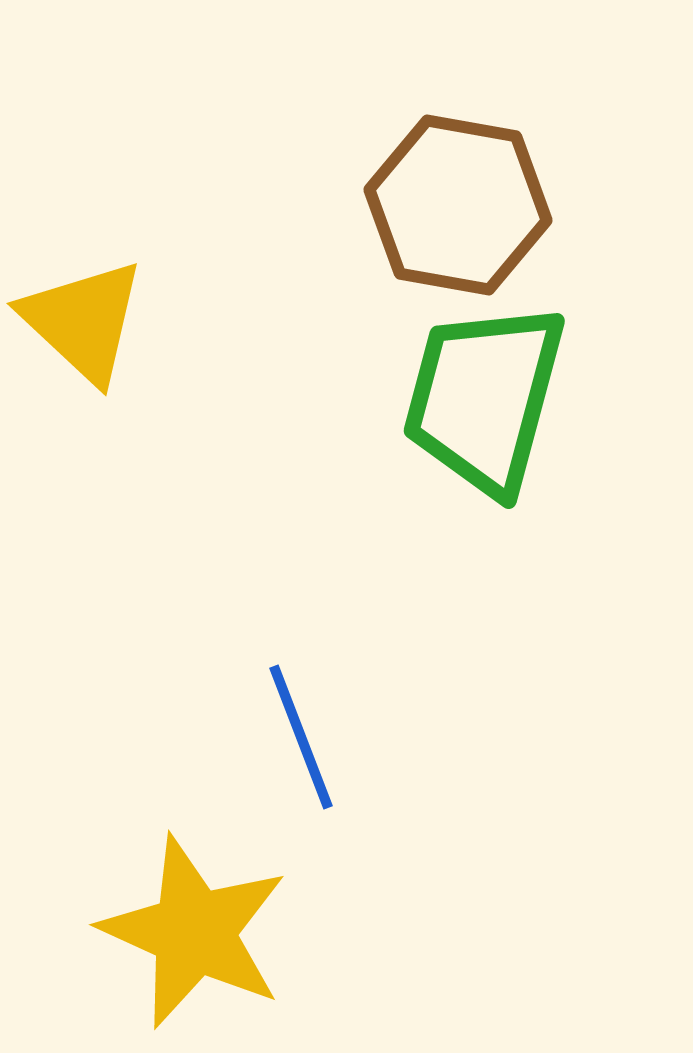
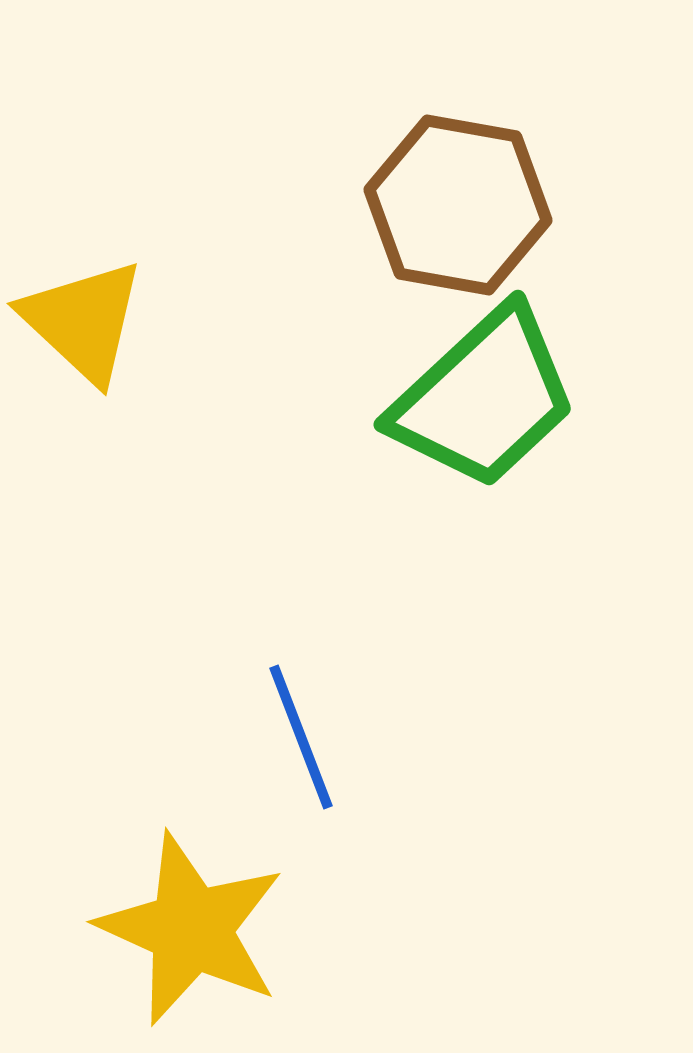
green trapezoid: rotated 148 degrees counterclockwise
yellow star: moved 3 px left, 3 px up
